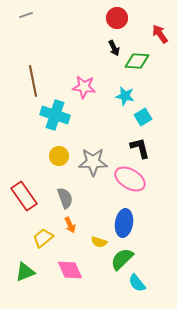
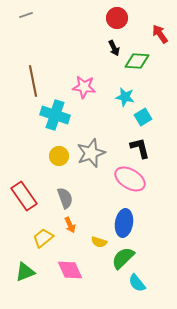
cyan star: moved 1 px down
gray star: moved 2 px left, 9 px up; rotated 20 degrees counterclockwise
green semicircle: moved 1 px right, 1 px up
